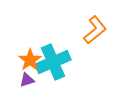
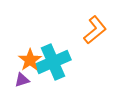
purple triangle: moved 5 px left
